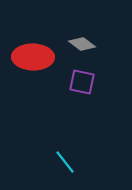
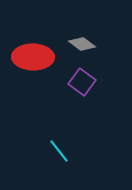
purple square: rotated 24 degrees clockwise
cyan line: moved 6 px left, 11 px up
